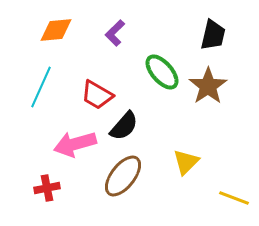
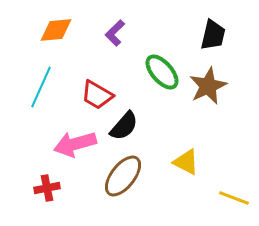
brown star: rotated 9 degrees clockwise
yellow triangle: rotated 48 degrees counterclockwise
